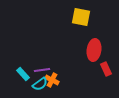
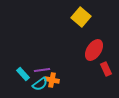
yellow square: rotated 30 degrees clockwise
red ellipse: rotated 25 degrees clockwise
orange cross: rotated 16 degrees counterclockwise
